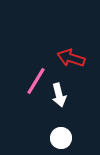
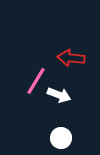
red arrow: rotated 12 degrees counterclockwise
white arrow: rotated 55 degrees counterclockwise
